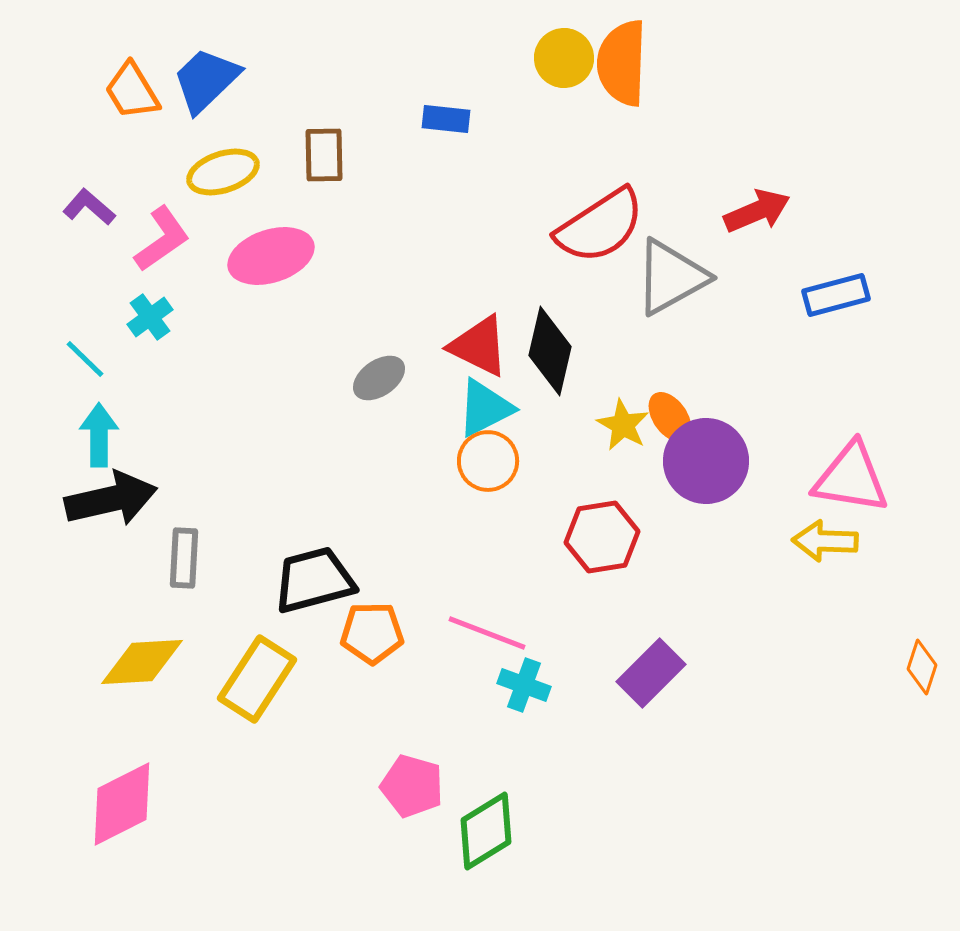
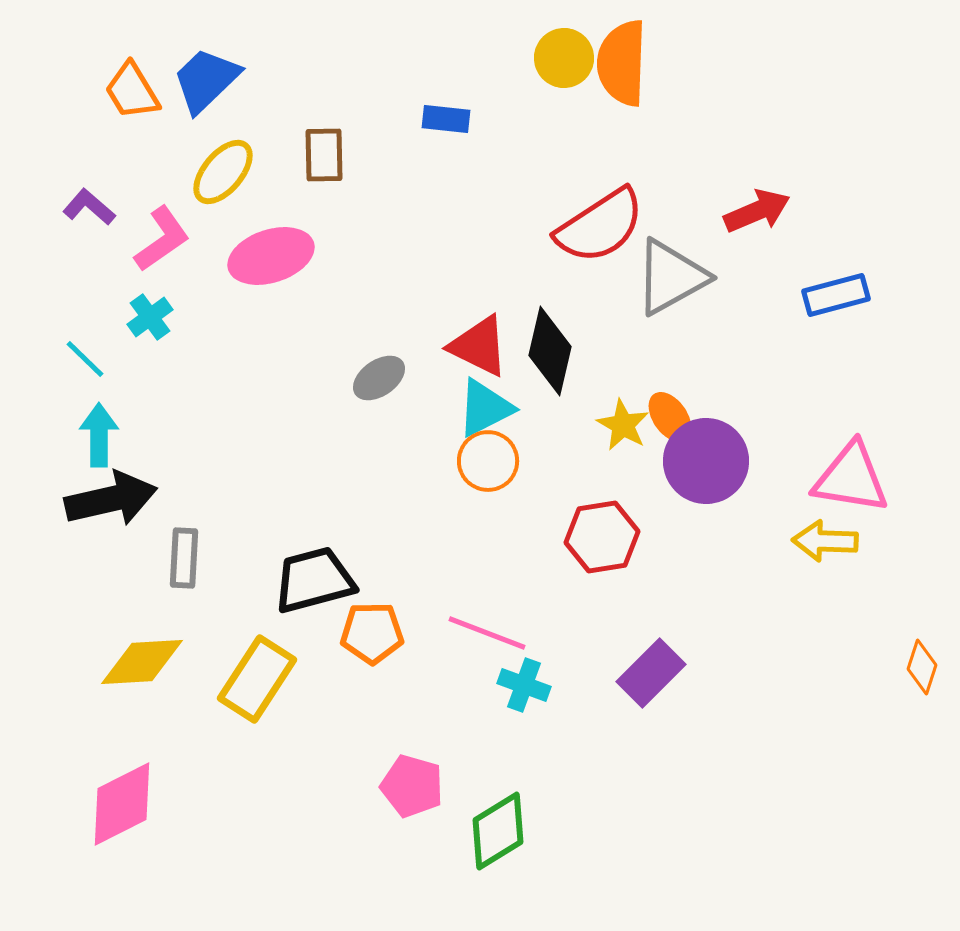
yellow ellipse at (223, 172): rotated 32 degrees counterclockwise
green diamond at (486, 831): moved 12 px right
